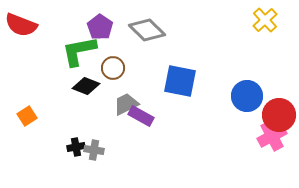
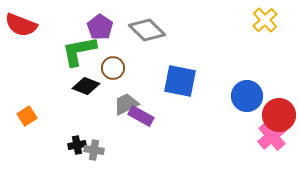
pink cross: rotated 12 degrees counterclockwise
black cross: moved 1 px right, 2 px up
